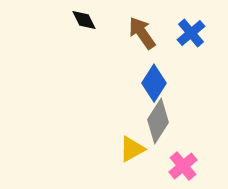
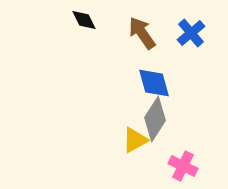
blue diamond: rotated 48 degrees counterclockwise
gray diamond: moved 3 px left, 2 px up
yellow triangle: moved 3 px right, 9 px up
pink cross: rotated 24 degrees counterclockwise
